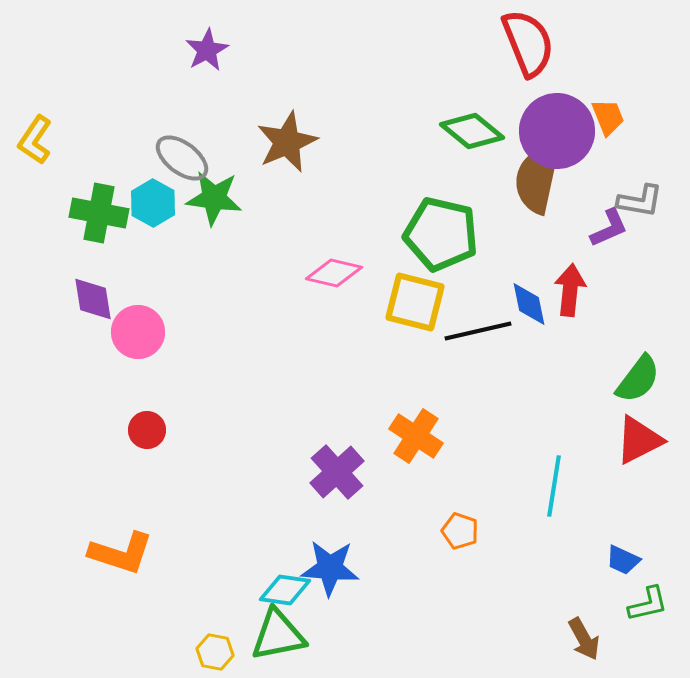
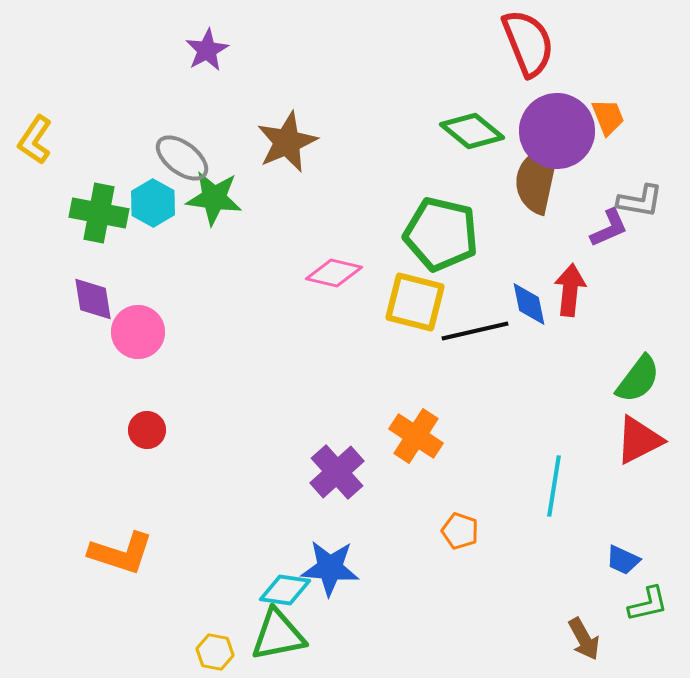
black line: moved 3 px left
